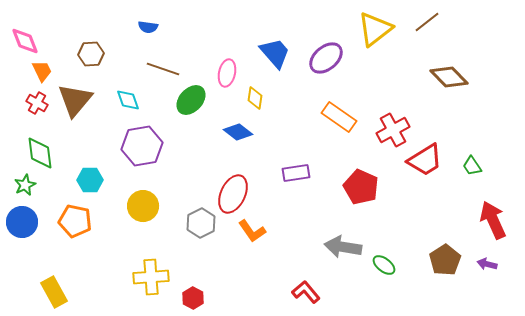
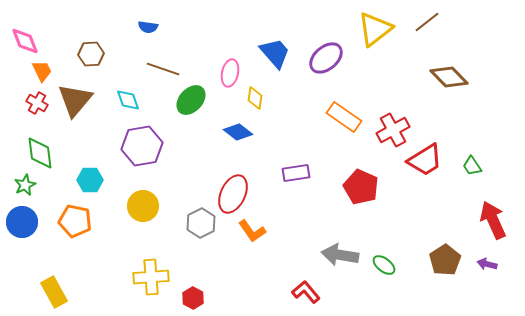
pink ellipse at (227, 73): moved 3 px right
orange rectangle at (339, 117): moved 5 px right
gray arrow at (343, 247): moved 3 px left, 8 px down
